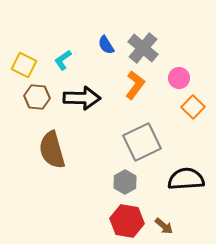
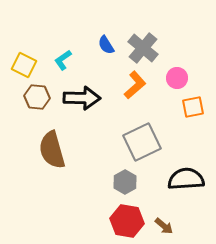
pink circle: moved 2 px left
orange L-shape: rotated 12 degrees clockwise
orange square: rotated 35 degrees clockwise
